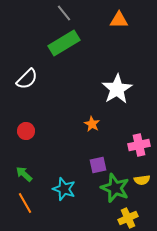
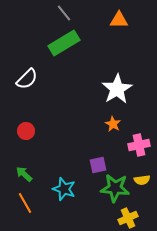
orange star: moved 21 px right
green star: rotated 16 degrees counterclockwise
